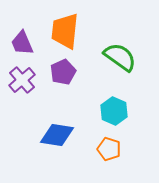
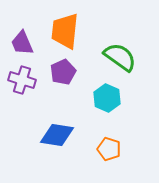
purple cross: rotated 32 degrees counterclockwise
cyan hexagon: moved 7 px left, 13 px up
